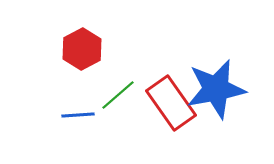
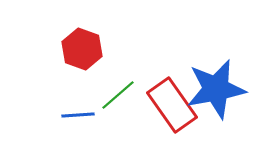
red hexagon: rotated 12 degrees counterclockwise
red rectangle: moved 1 px right, 2 px down
